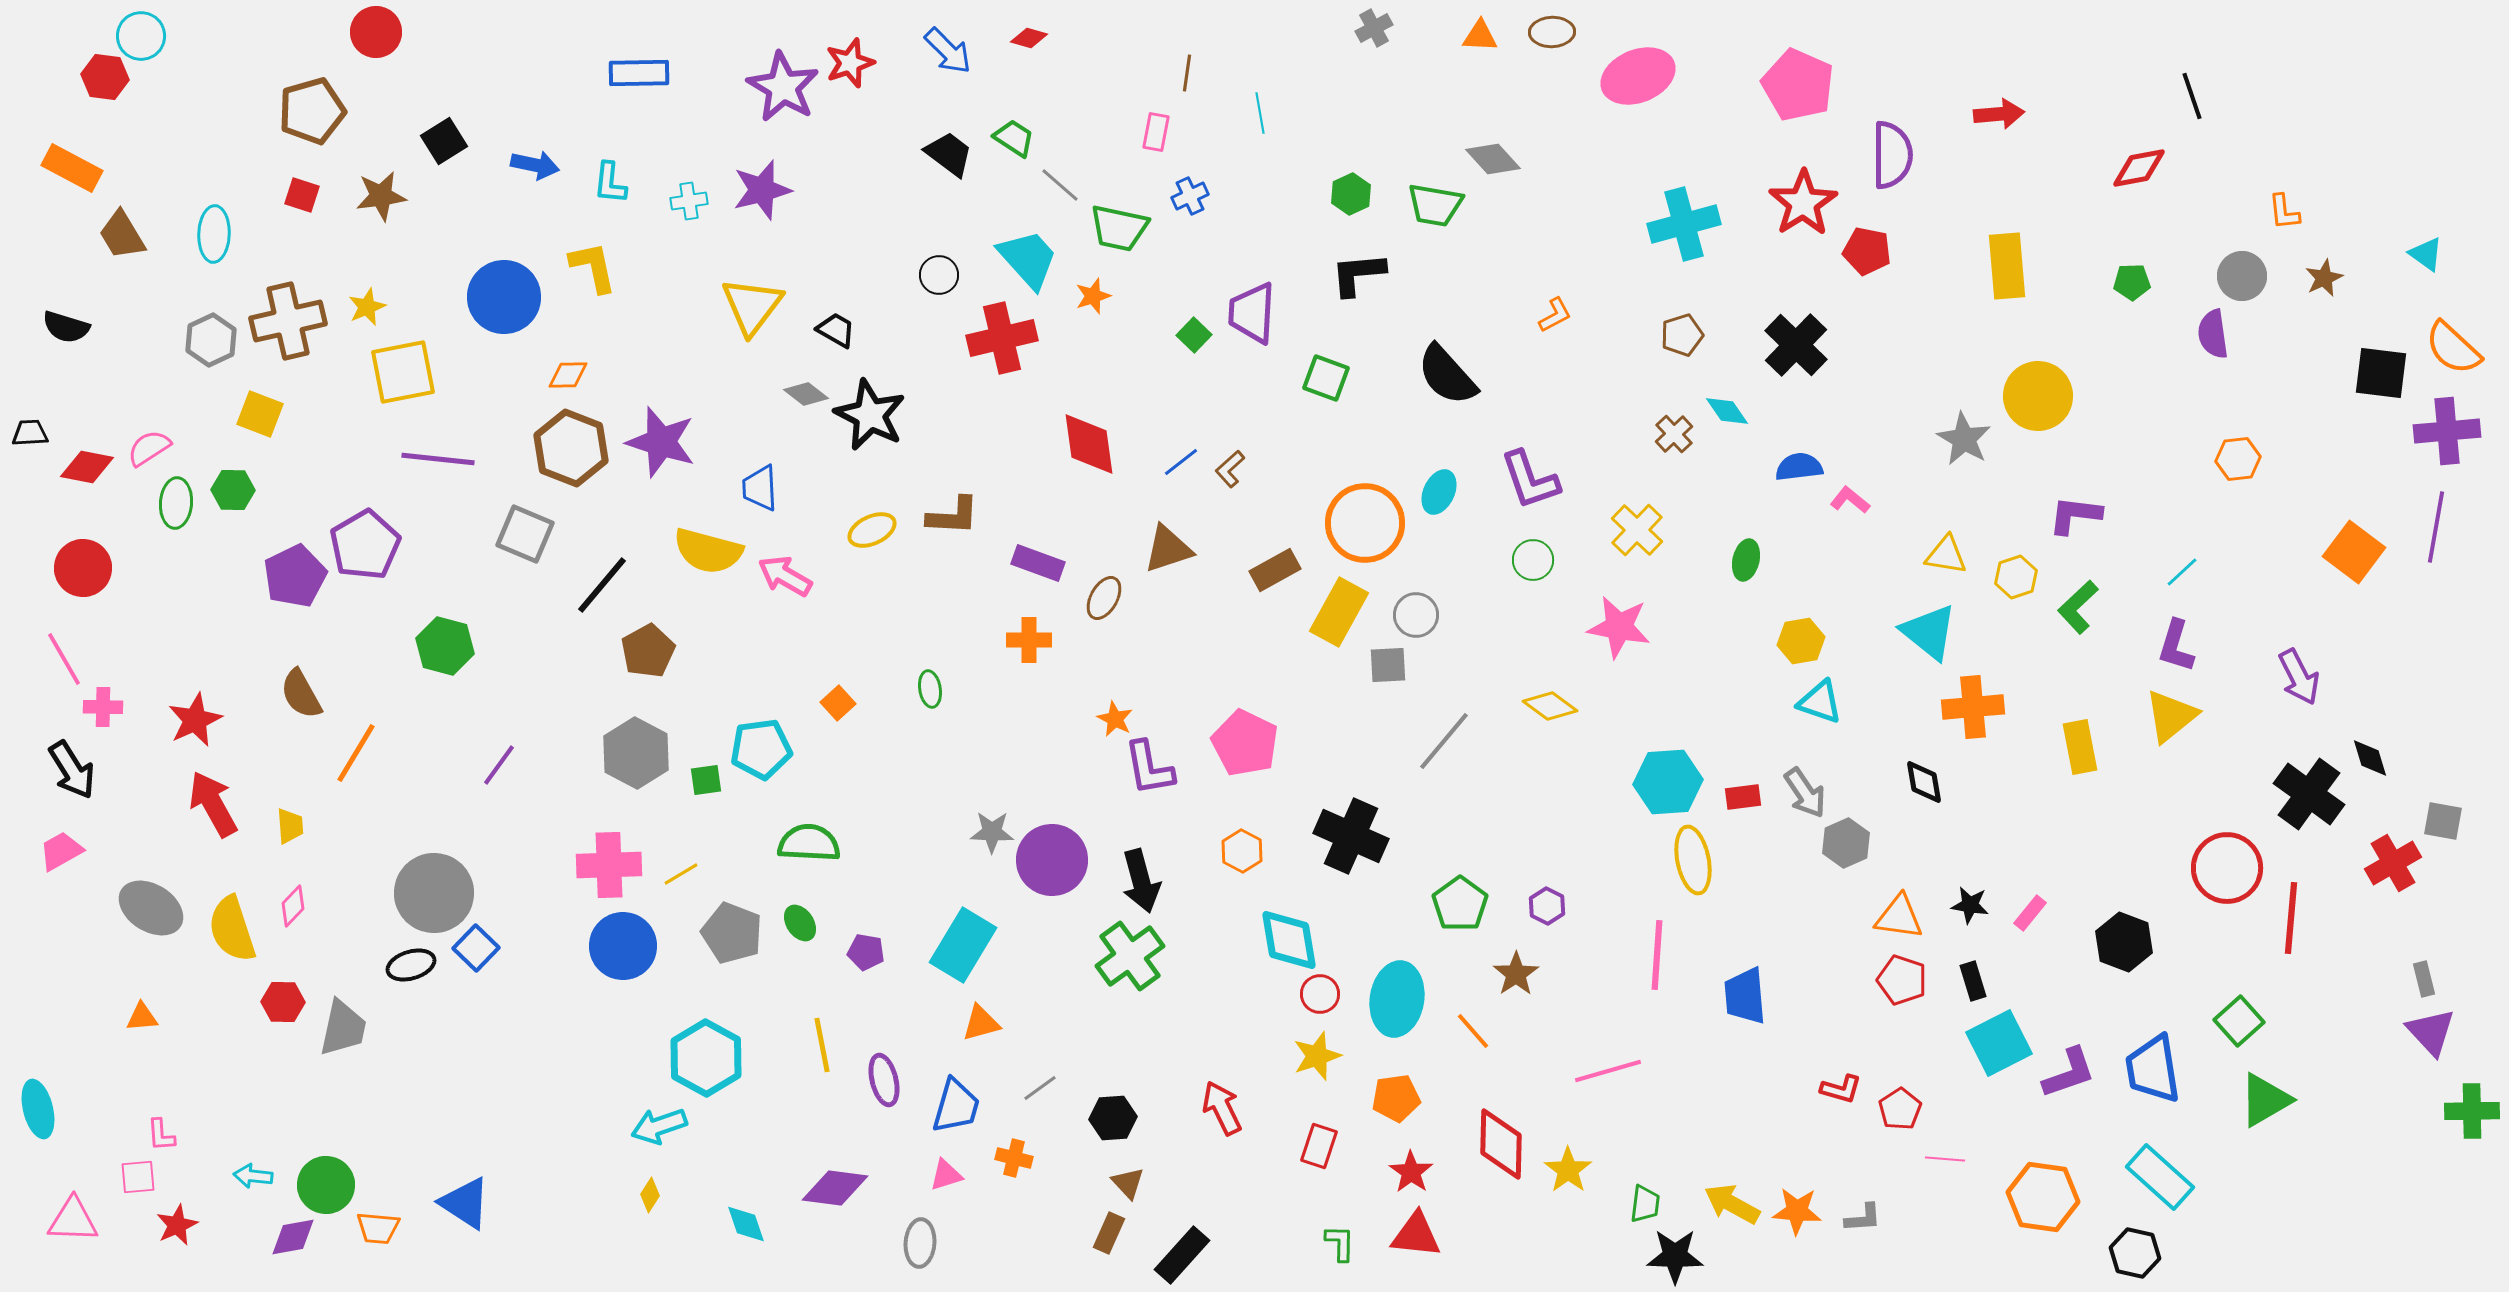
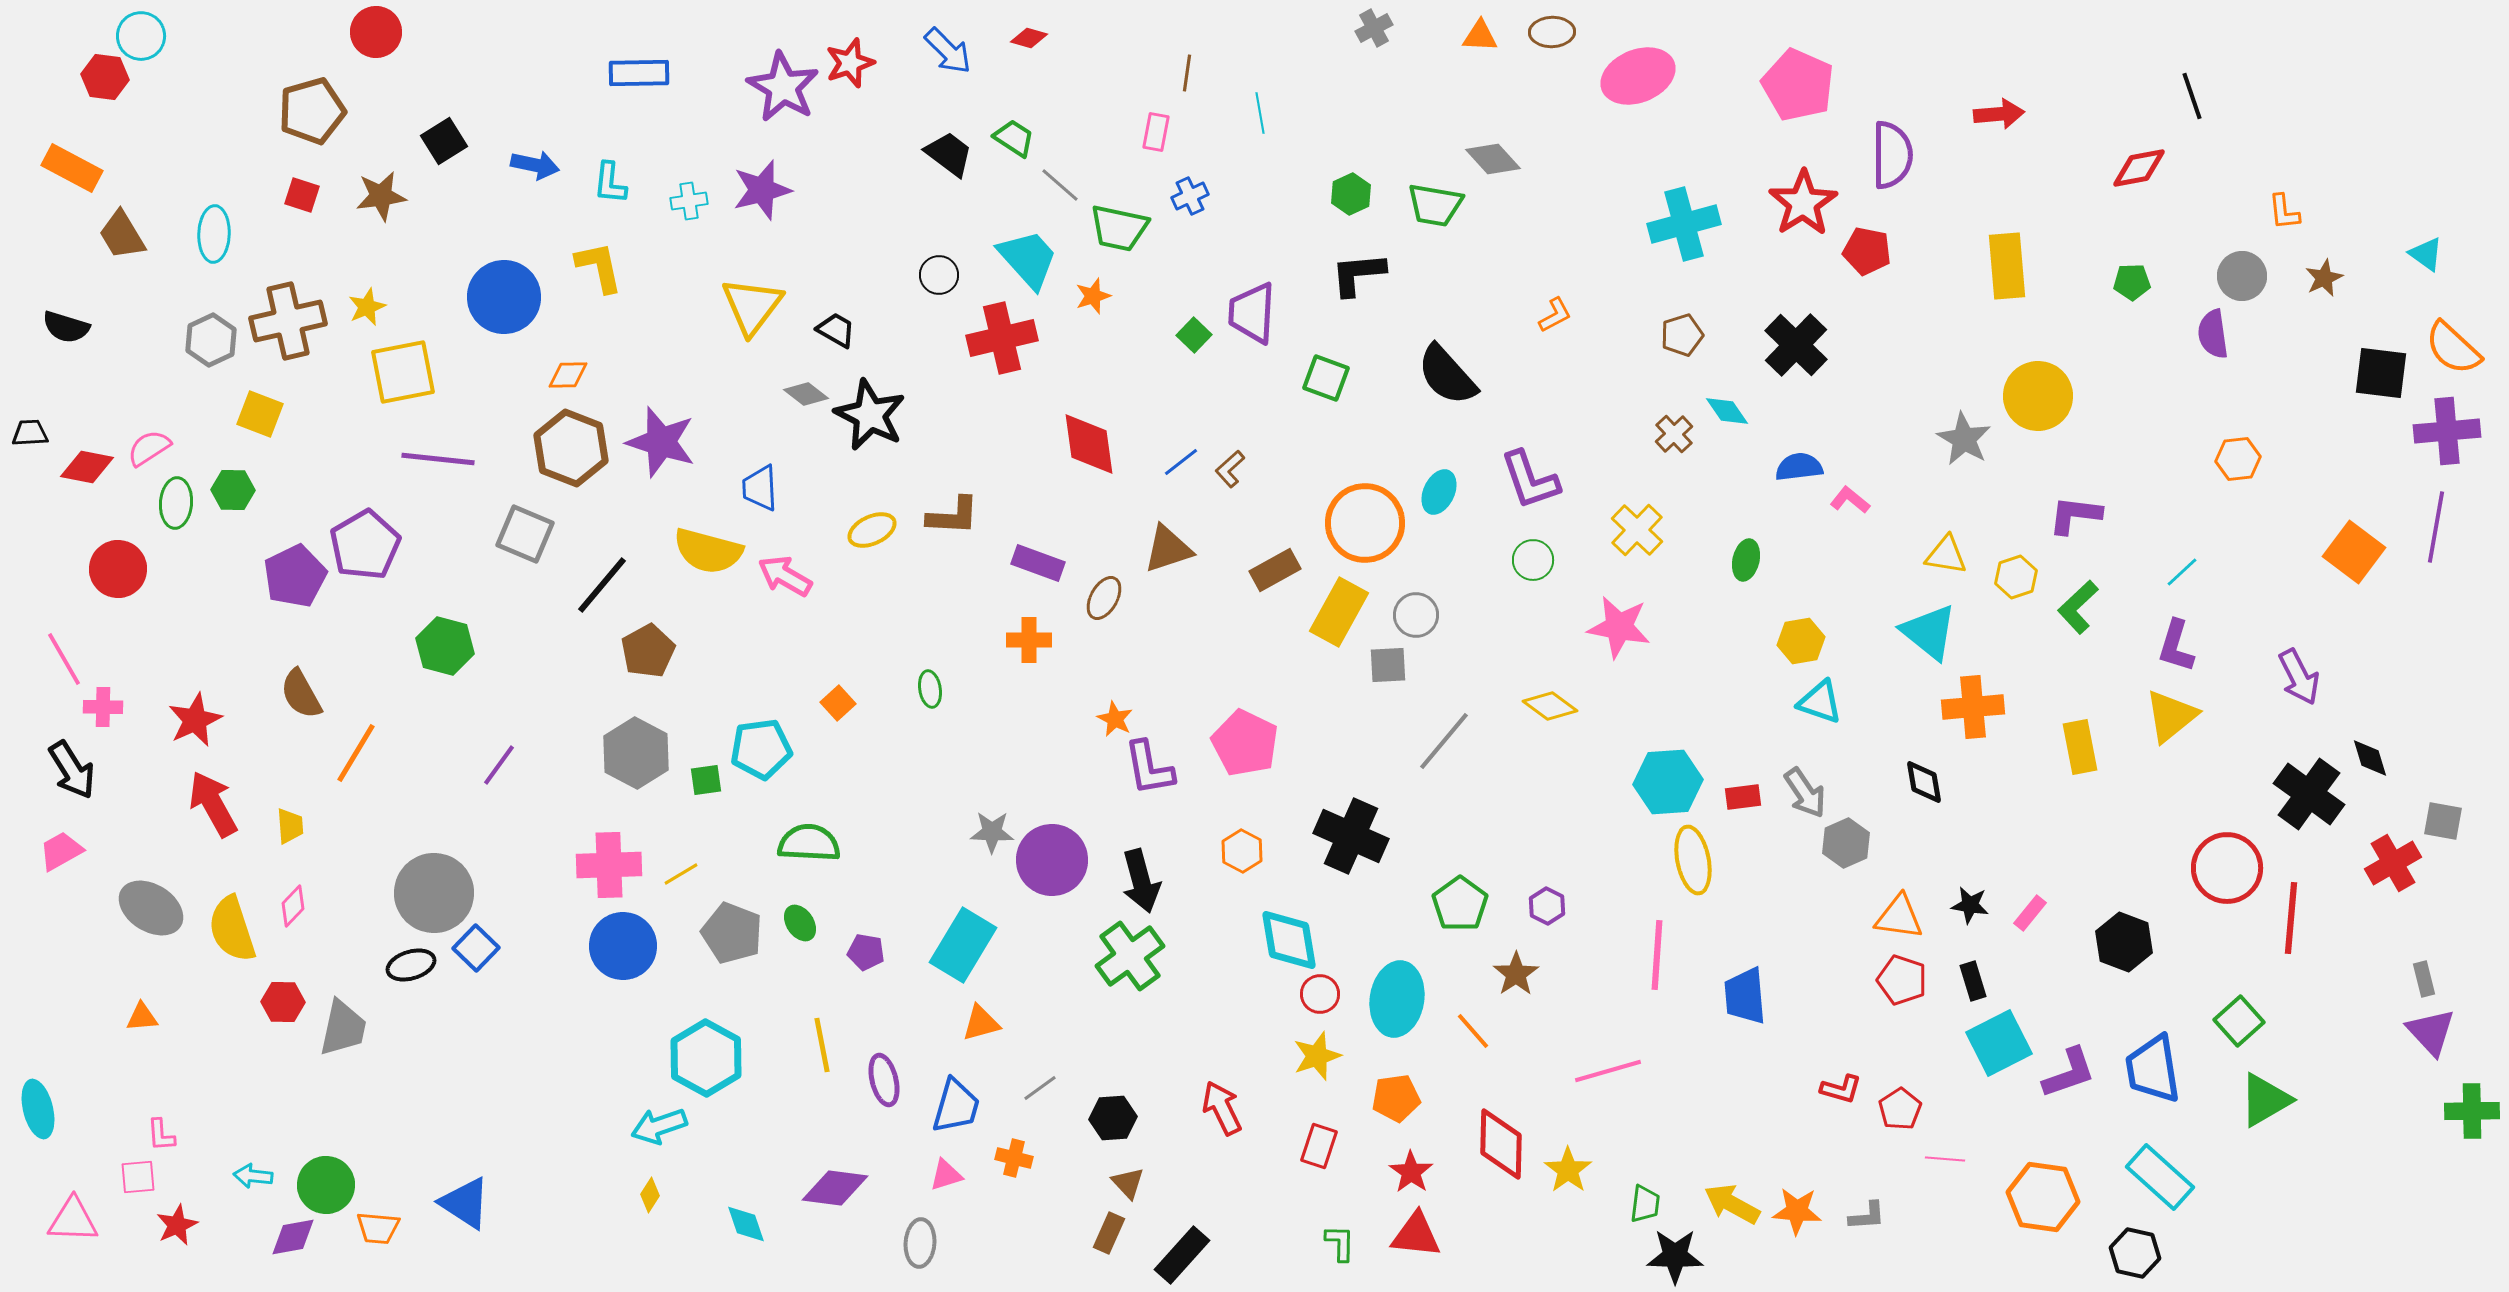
yellow L-shape at (593, 267): moved 6 px right
red circle at (83, 568): moved 35 px right, 1 px down
gray L-shape at (1863, 1218): moved 4 px right, 2 px up
